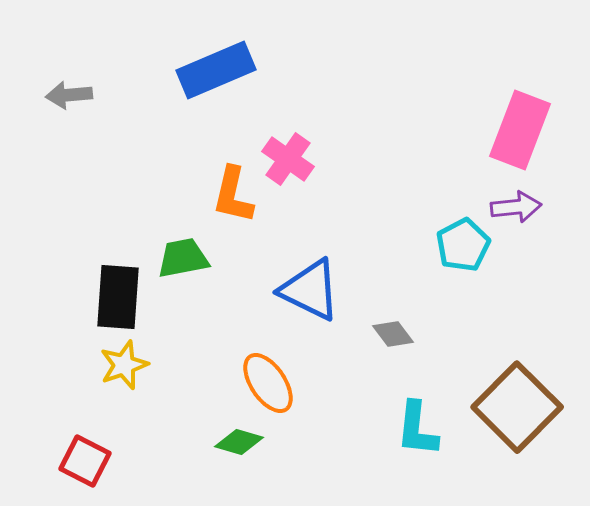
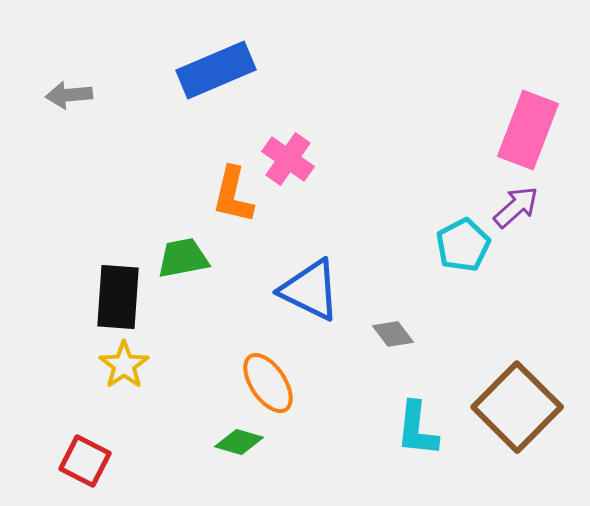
pink rectangle: moved 8 px right
purple arrow: rotated 36 degrees counterclockwise
yellow star: rotated 15 degrees counterclockwise
